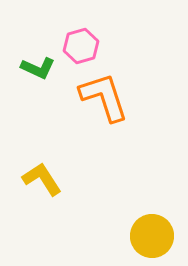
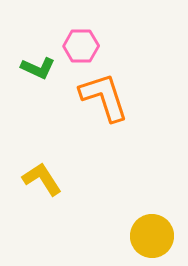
pink hexagon: rotated 16 degrees clockwise
